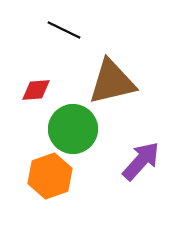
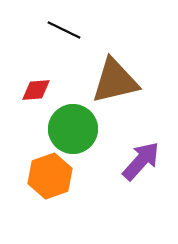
brown triangle: moved 3 px right, 1 px up
